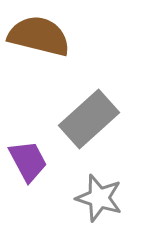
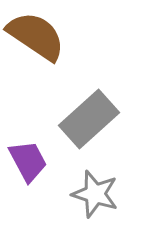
brown semicircle: moved 3 px left; rotated 20 degrees clockwise
gray star: moved 4 px left, 4 px up
